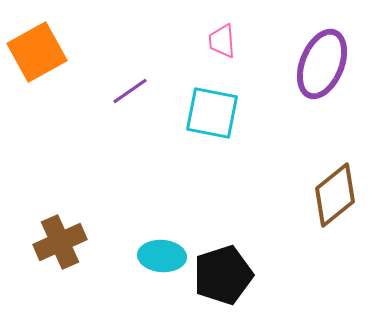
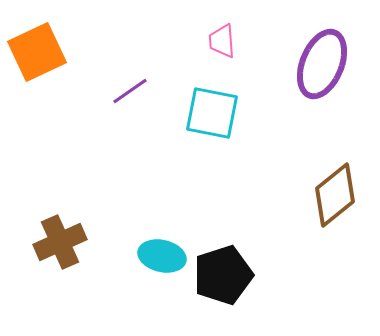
orange square: rotated 4 degrees clockwise
cyan ellipse: rotated 9 degrees clockwise
